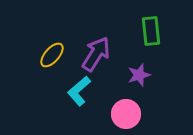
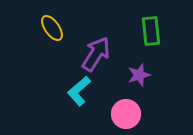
yellow ellipse: moved 27 px up; rotated 76 degrees counterclockwise
